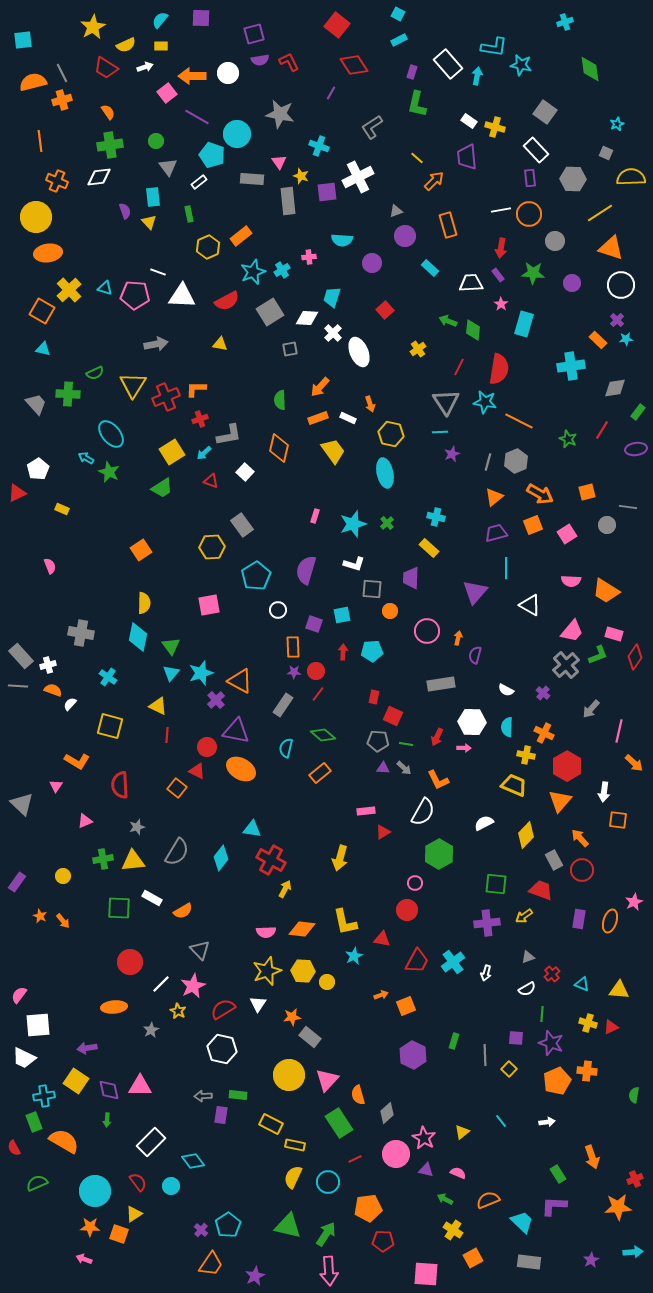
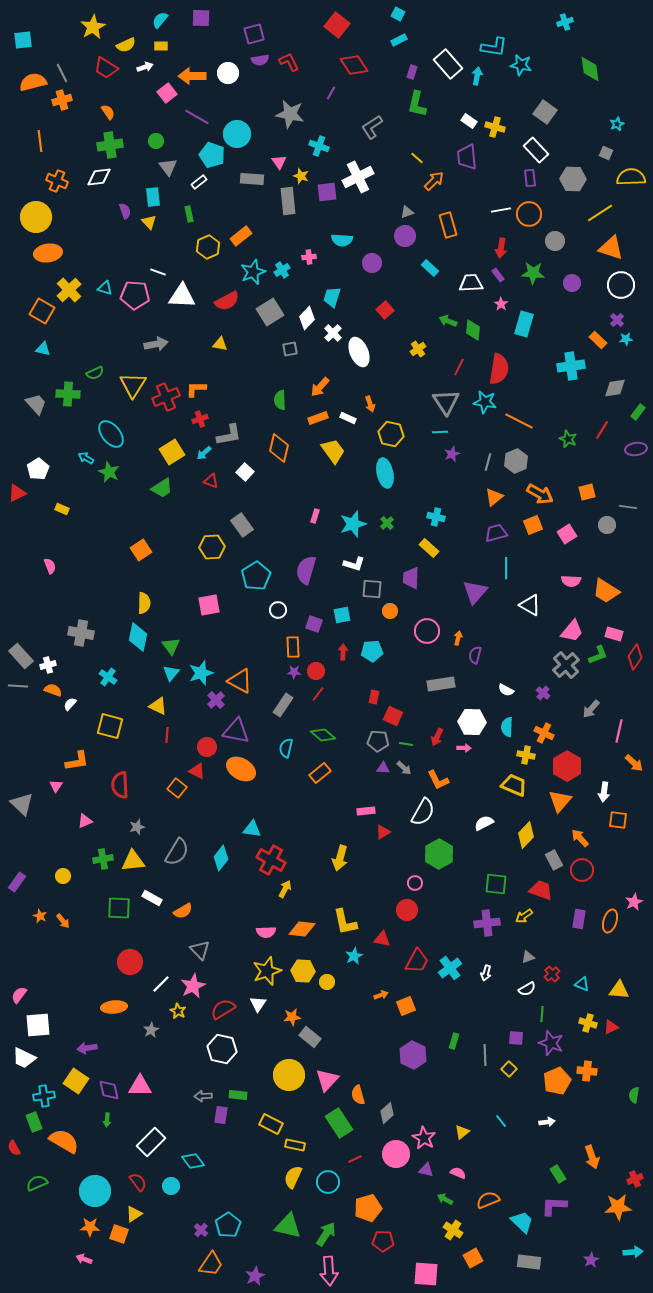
gray star at (280, 114): moved 10 px right
gray triangle at (396, 211): moved 11 px right, 1 px down
white diamond at (307, 318): rotated 50 degrees counterclockwise
orange L-shape at (77, 761): rotated 40 degrees counterclockwise
cyan cross at (453, 962): moved 3 px left, 6 px down
orange pentagon at (368, 1208): rotated 8 degrees counterclockwise
